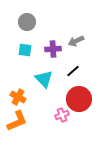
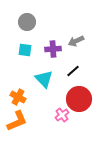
pink cross: rotated 16 degrees counterclockwise
